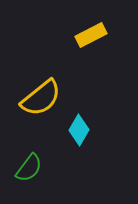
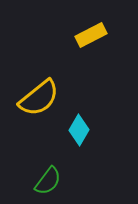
yellow semicircle: moved 2 px left
green semicircle: moved 19 px right, 13 px down
